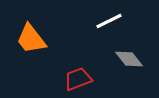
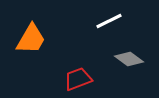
orange trapezoid: rotated 112 degrees counterclockwise
gray diamond: rotated 16 degrees counterclockwise
